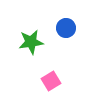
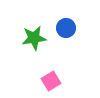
green star: moved 3 px right, 4 px up
